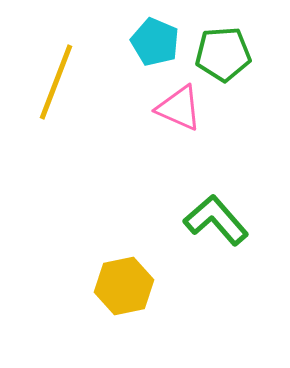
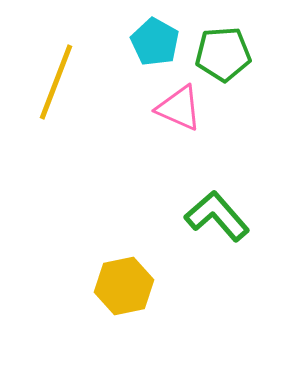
cyan pentagon: rotated 6 degrees clockwise
green L-shape: moved 1 px right, 4 px up
